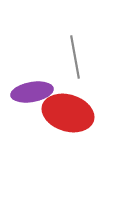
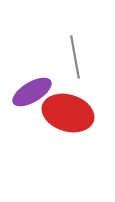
purple ellipse: rotated 21 degrees counterclockwise
